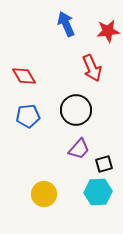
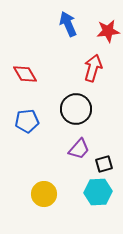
blue arrow: moved 2 px right
red arrow: moved 1 px right; rotated 140 degrees counterclockwise
red diamond: moved 1 px right, 2 px up
black circle: moved 1 px up
blue pentagon: moved 1 px left, 5 px down
